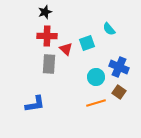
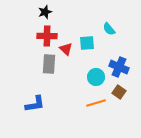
cyan square: rotated 14 degrees clockwise
